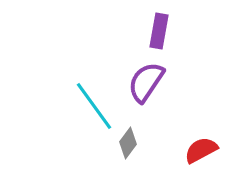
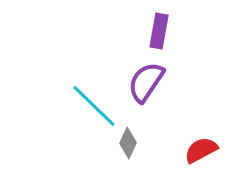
cyan line: rotated 10 degrees counterclockwise
gray diamond: rotated 12 degrees counterclockwise
